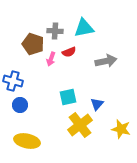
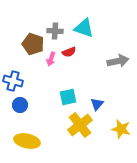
cyan triangle: rotated 30 degrees clockwise
gray arrow: moved 12 px right
